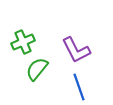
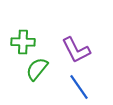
green cross: rotated 25 degrees clockwise
blue line: rotated 16 degrees counterclockwise
